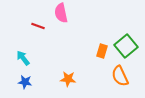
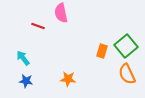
orange semicircle: moved 7 px right, 2 px up
blue star: moved 1 px right, 1 px up
